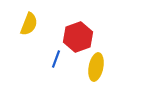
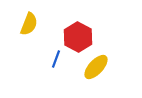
red hexagon: rotated 12 degrees counterclockwise
yellow ellipse: rotated 32 degrees clockwise
